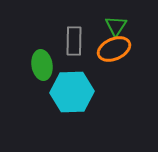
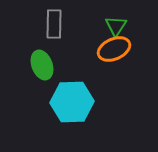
gray rectangle: moved 20 px left, 17 px up
green ellipse: rotated 12 degrees counterclockwise
cyan hexagon: moved 10 px down
